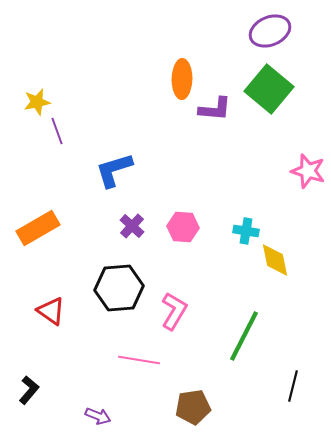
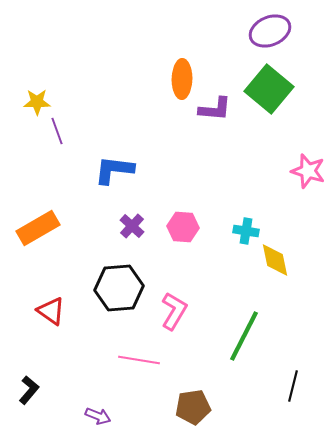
yellow star: rotated 12 degrees clockwise
blue L-shape: rotated 24 degrees clockwise
